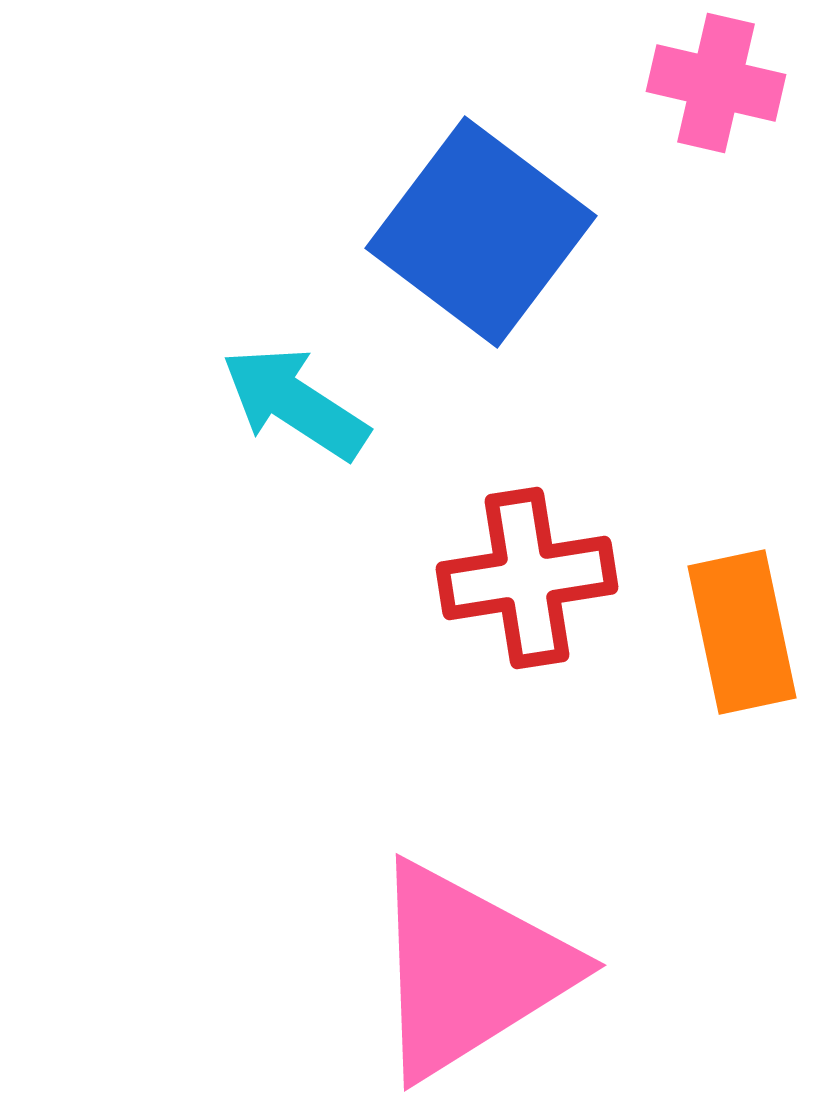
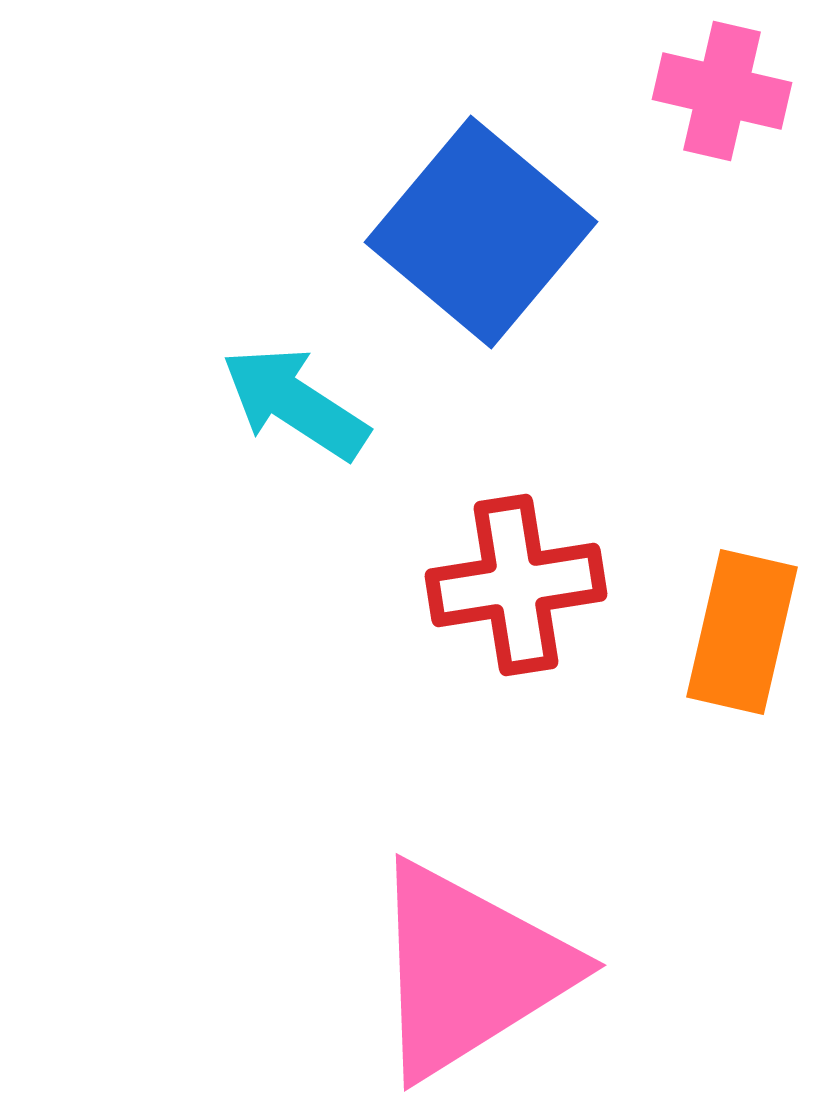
pink cross: moved 6 px right, 8 px down
blue square: rotated 3 degrees clockwise
red cross: moved 11 px left, 7 px down
orange rectangle: rotated 25 degrees clockwise
